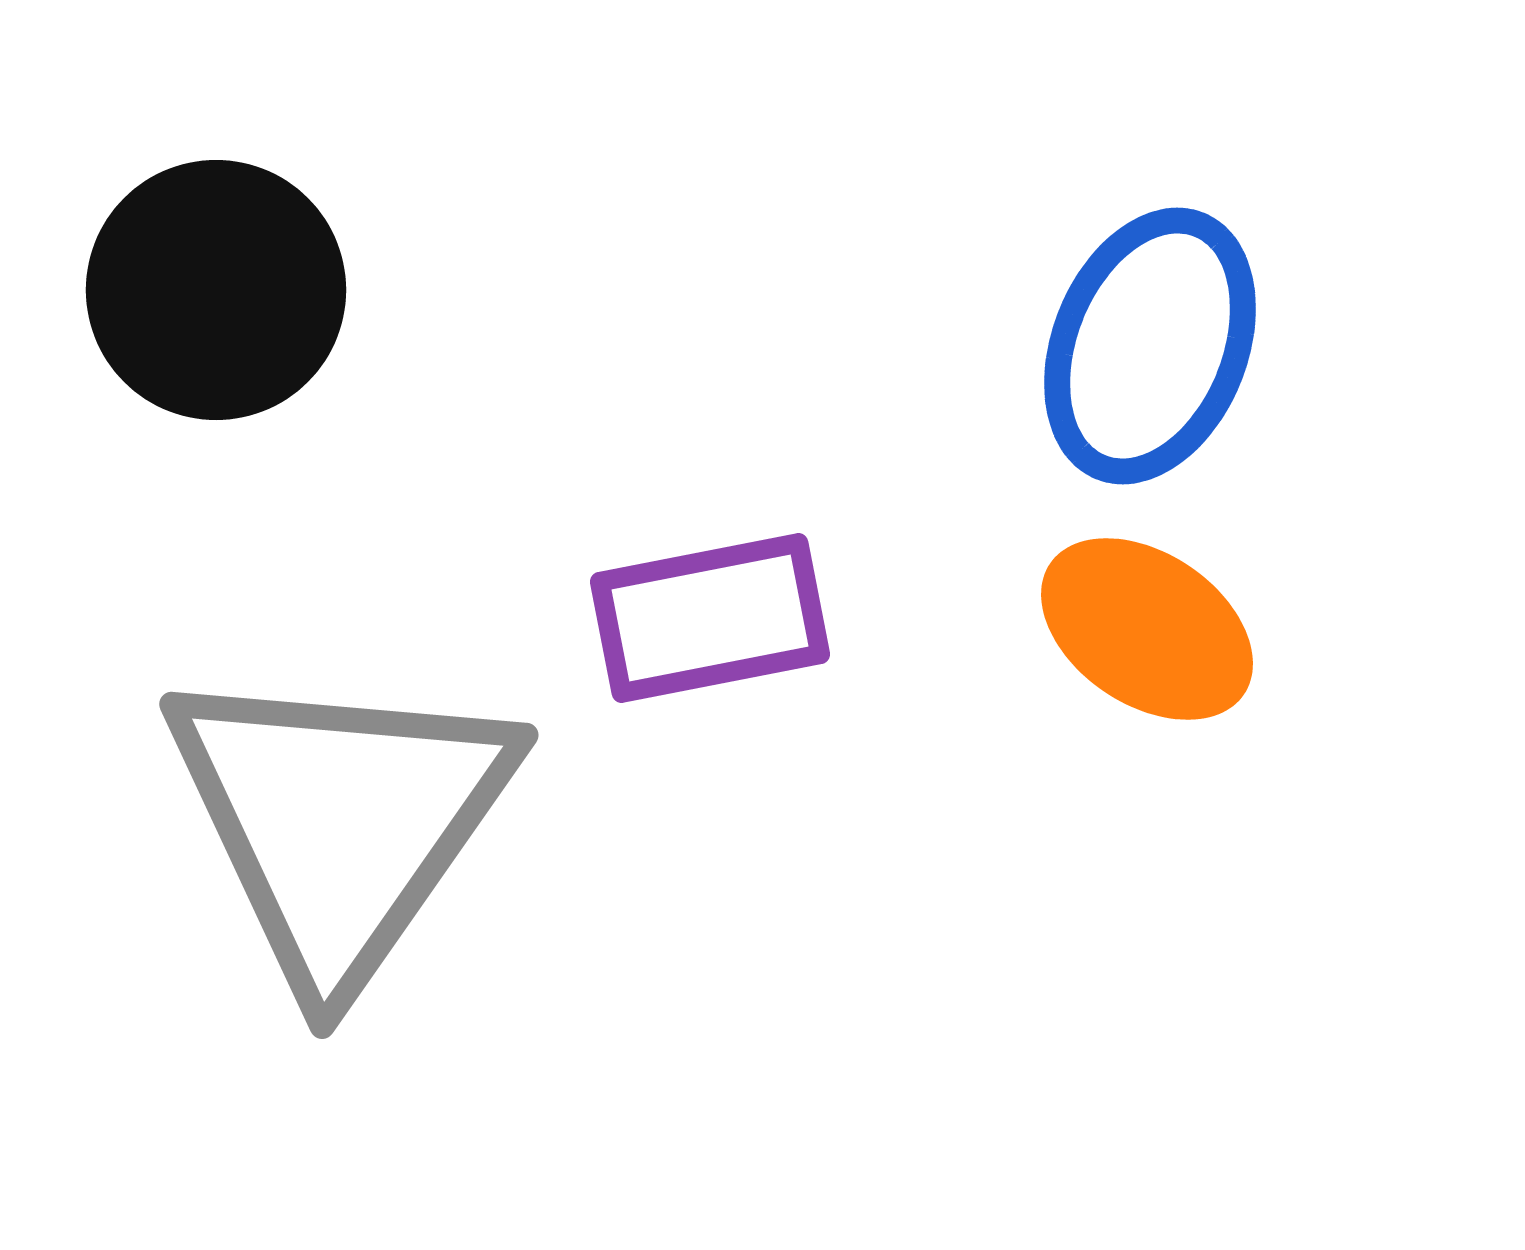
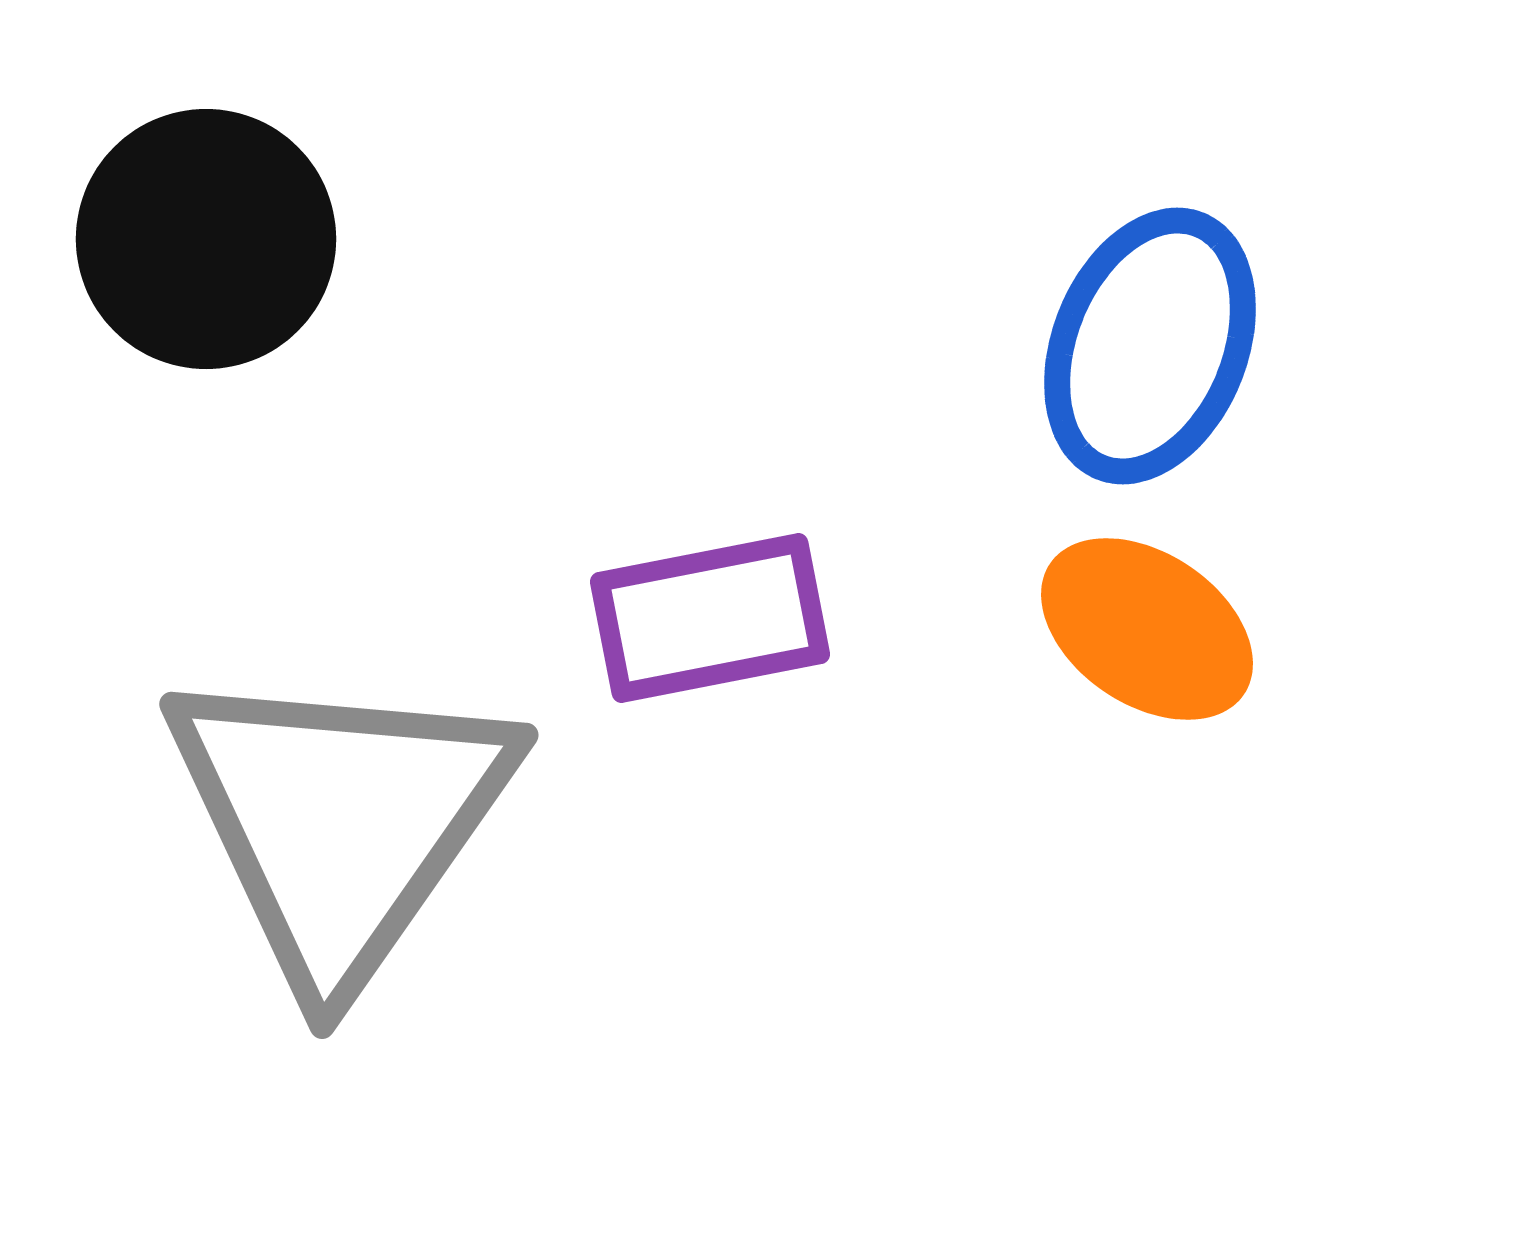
black circle: moved 10 px left, 51 px up
